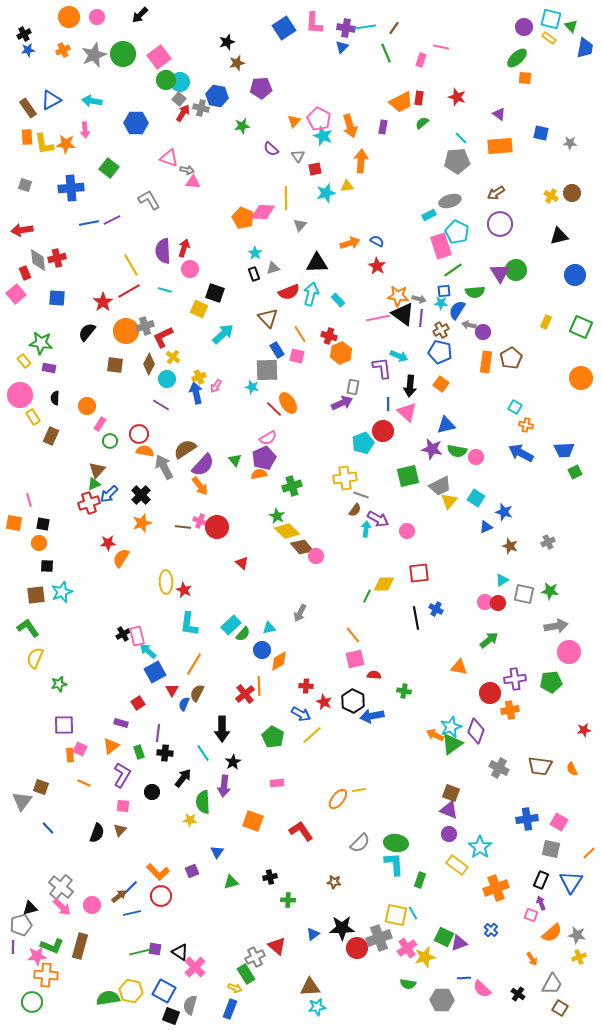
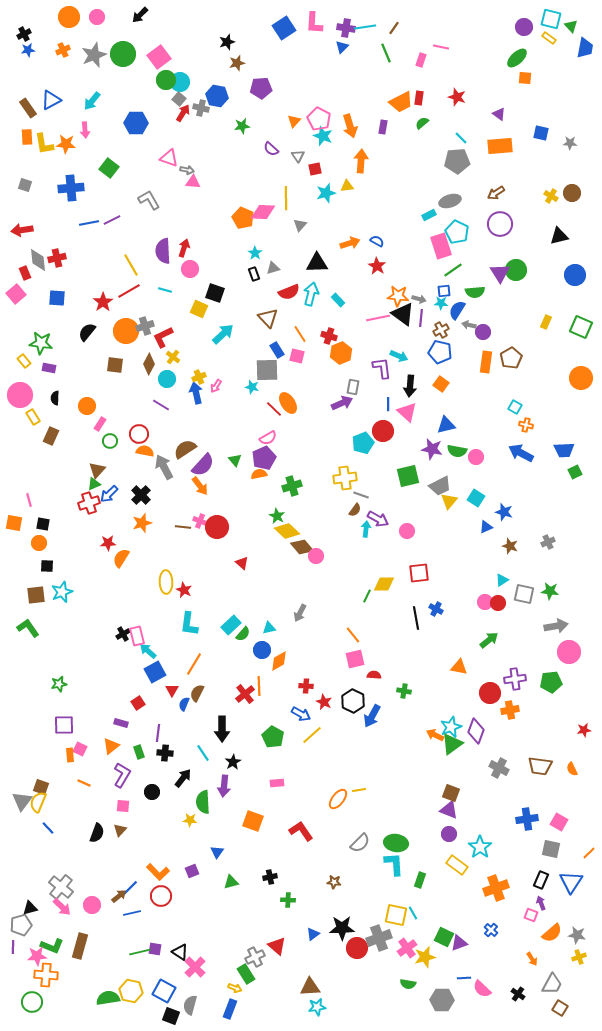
cyan arrow at (92, 101): rotated 60 degrees counterclockwise
yellow semicircle at (35, 658): moved 3 px right, 144 px down
blue arrow at (372, 716): rotated 50 degrees counterclockwise
